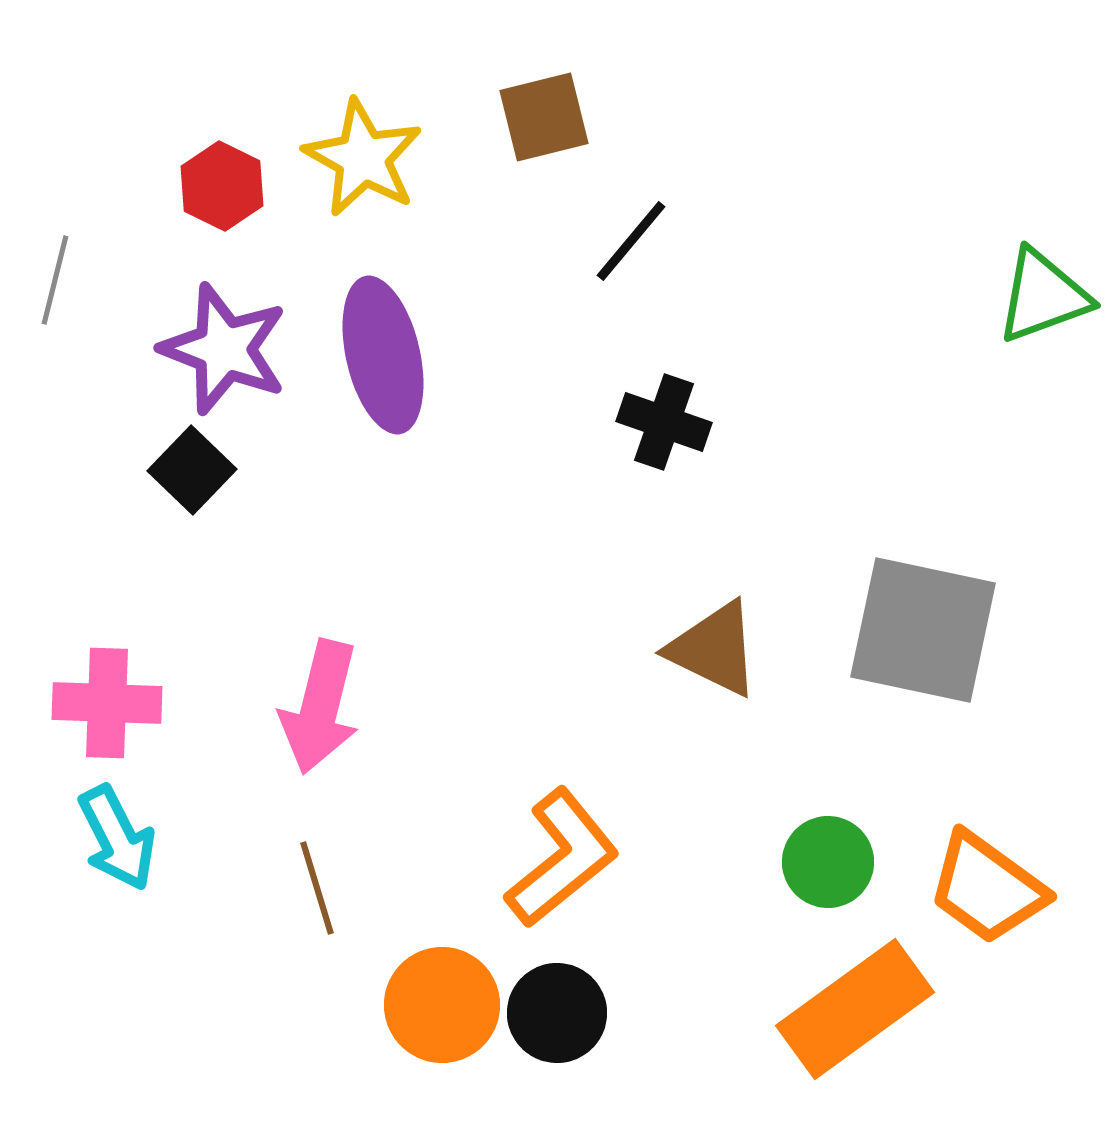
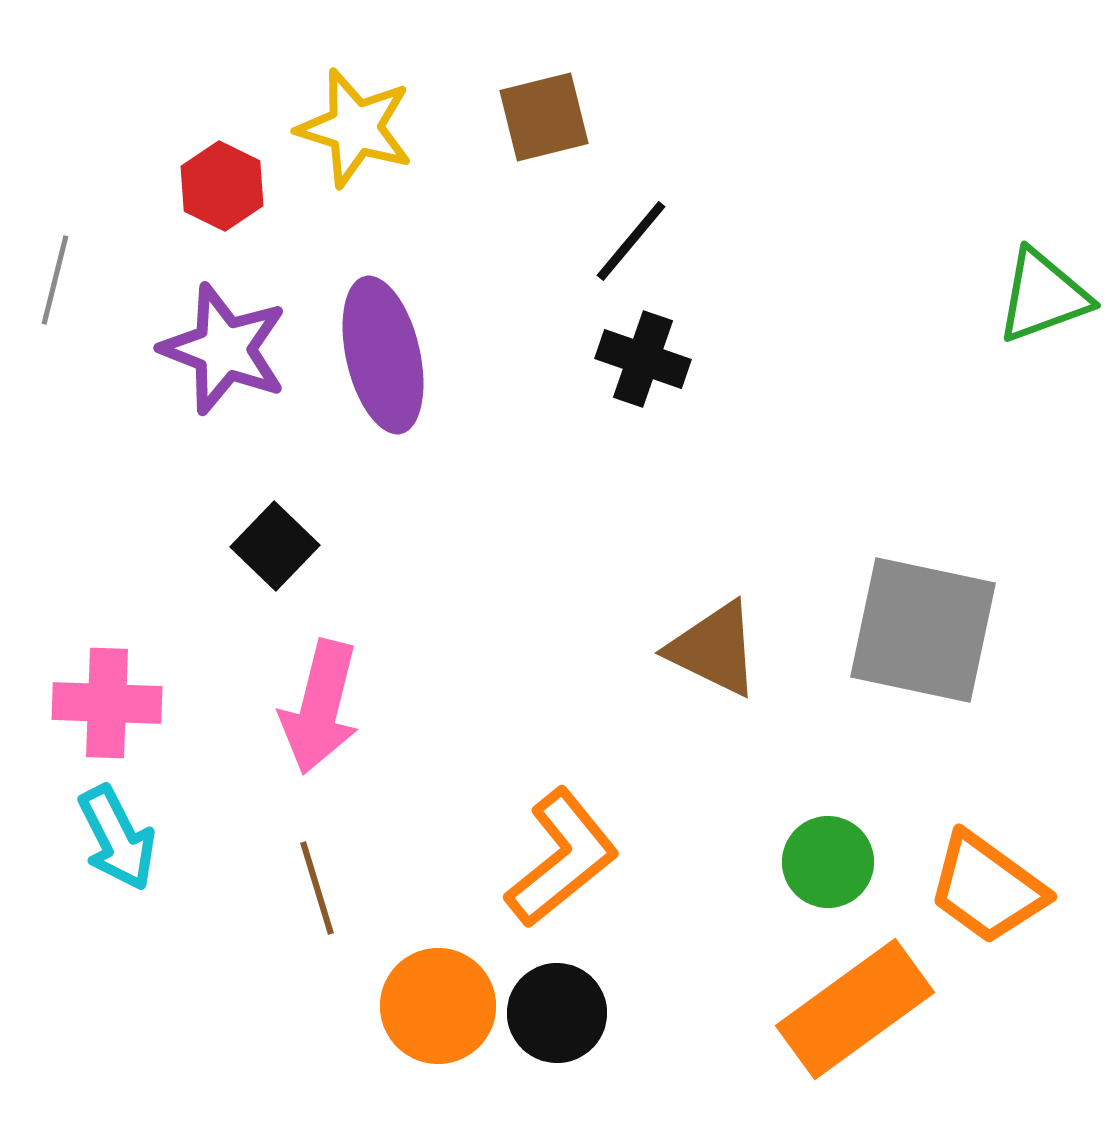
yellow star: moved 8 px left, 30 px up; rotated 12 degrees counterclockwise
black cross: moved 21 px left, 63 px up
black square: moved 83 px right, 76 px down
orange circle: moved 4 px left, 1 px down
